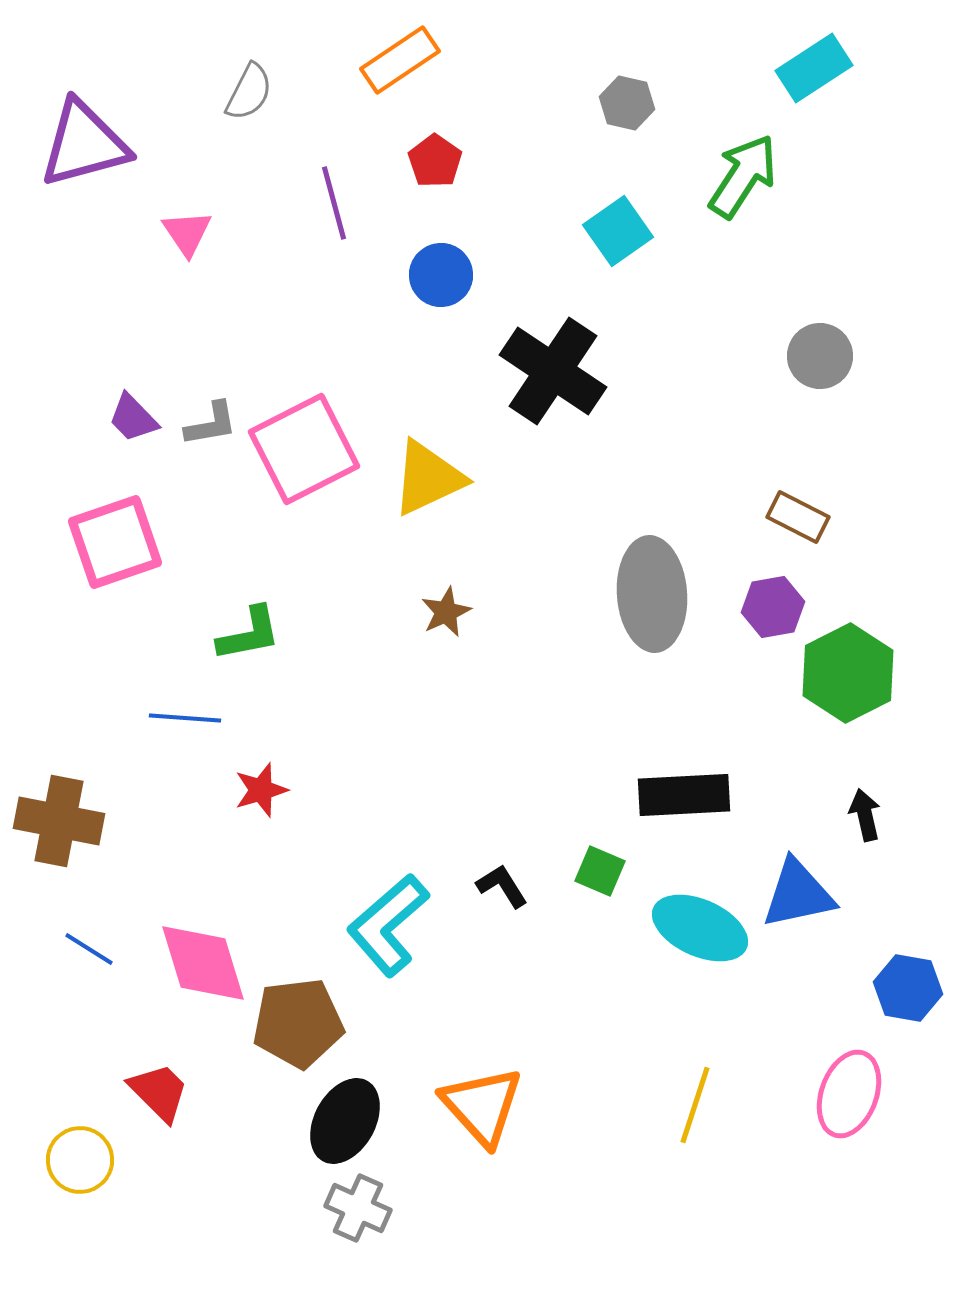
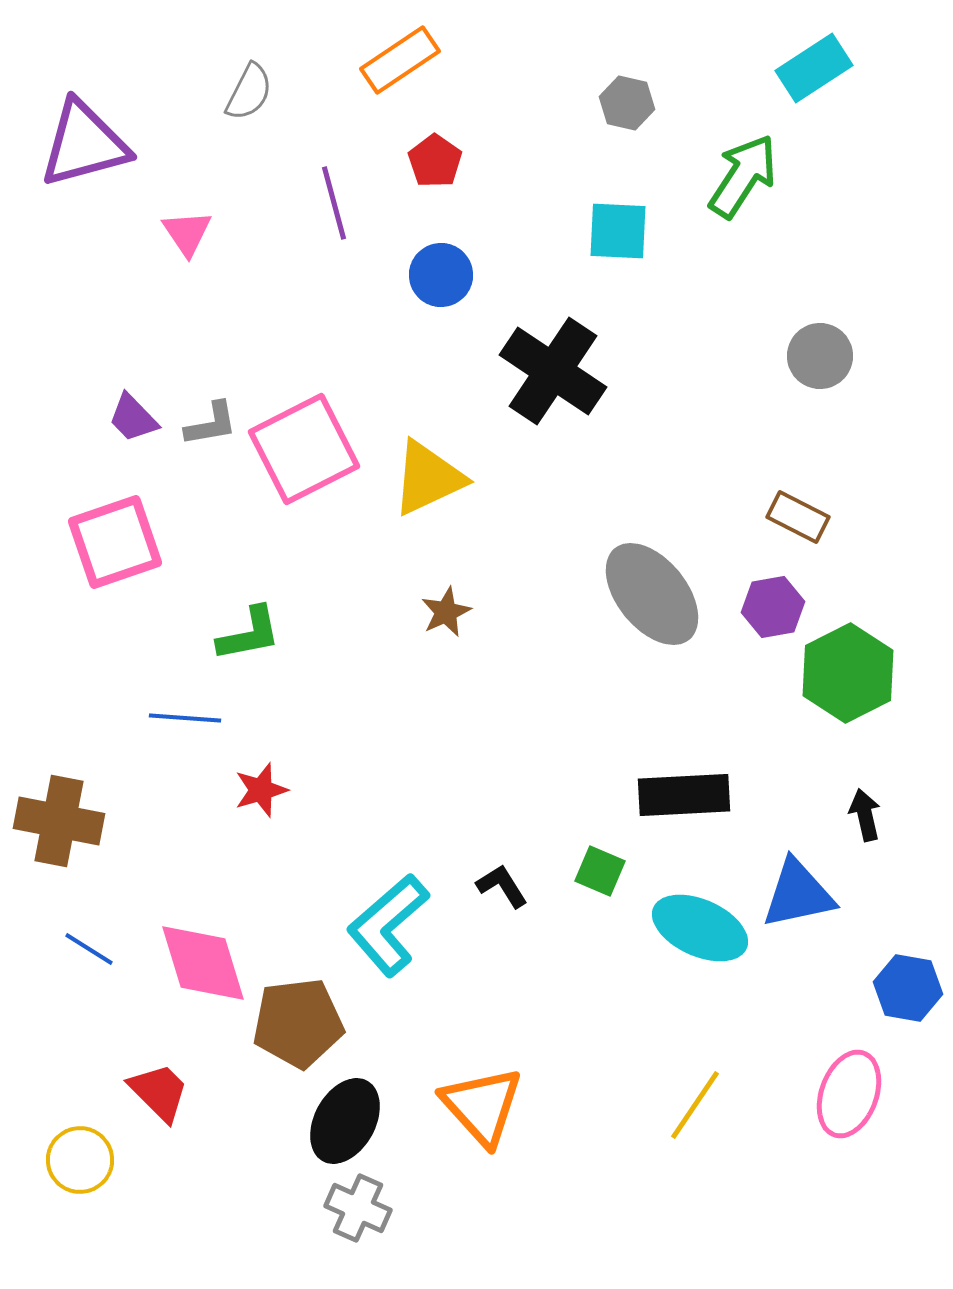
cyan square at (618, 231): rotated 38 degrees clockwise
gray ellipse at (652, 594): rotated 35 degrees counterclockwise
yellow line at (695, 1105): rotated 16 degrees clockwise
